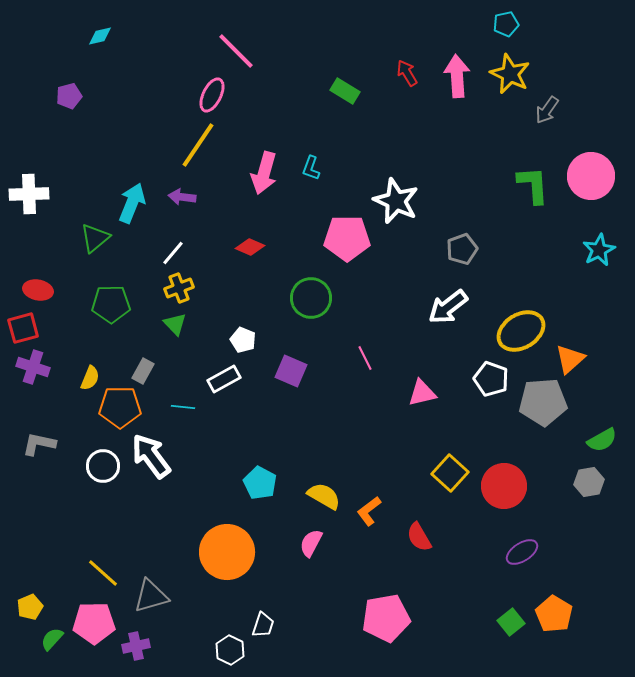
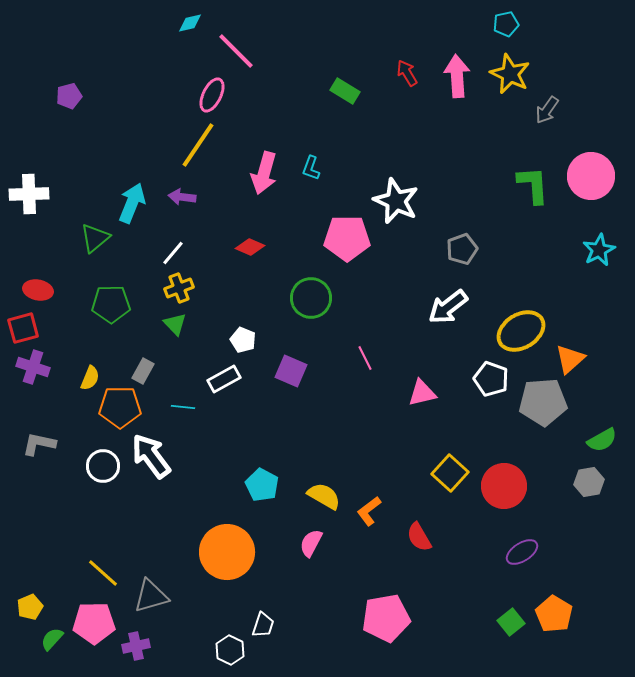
cyan diamond at (100, 36): moved 90 px right, 13 px up
cyan pentagon at (260, 483): moved 2 px right, 2 px down
